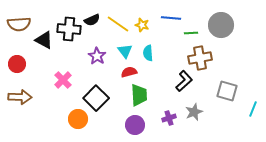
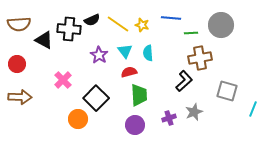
purple star: moved 2 px right, 1 px up
